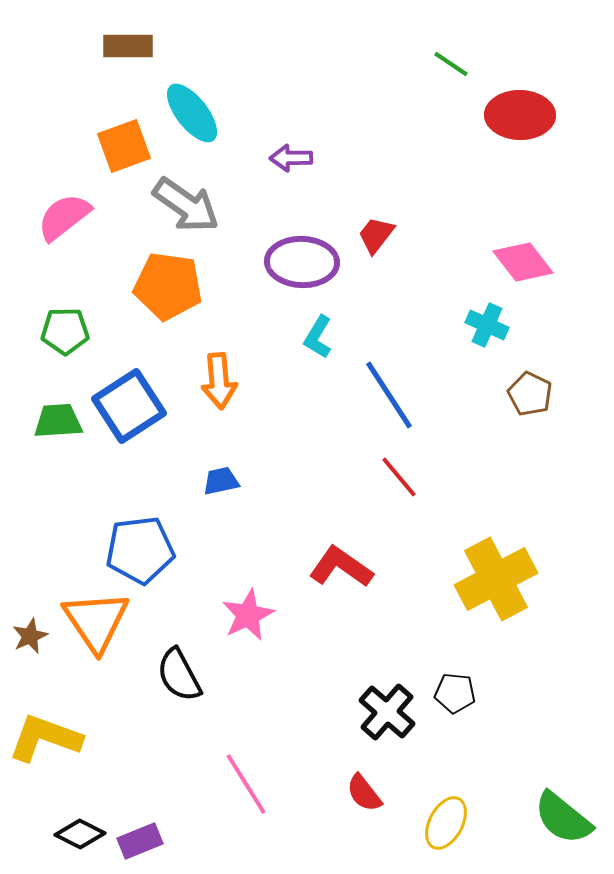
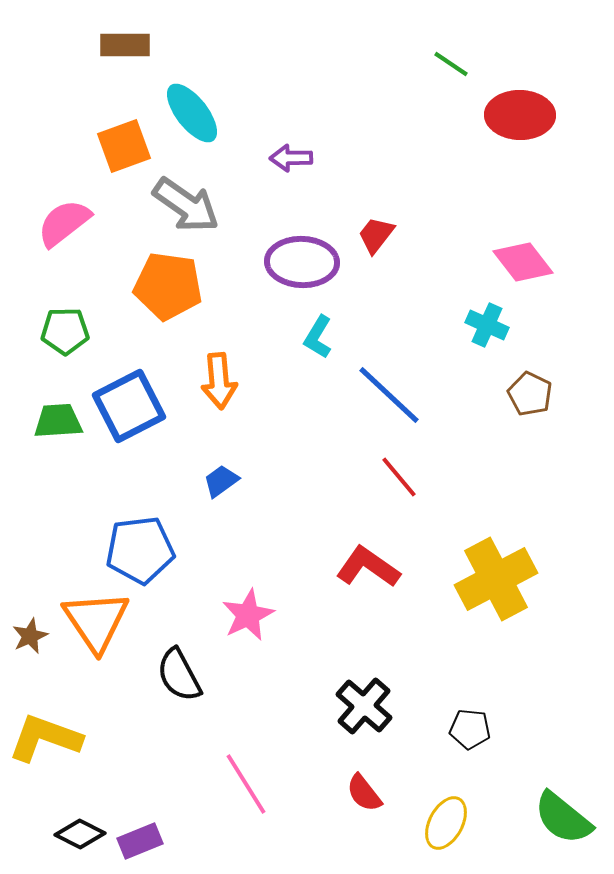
brown rectangle: moved 3 px left, 1 px up
pink semicircle: moved 6 px down
blue line: rotated 14 degrees counterclockwise
blue square: rotated 6 degrees clockwise
blue trapezoid: rotated 24 degrees counterclockwise
red L-shape: moved 27 px right
black pentagon: moved 15 px right, 36 px down
black cross: moved 23 px left, 6 px up
